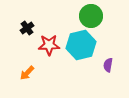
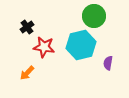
green circle: moved 3 px right
black cross: moved 1 px up
red star: moved 5 px left, 2 px down; rotated 10 degrees clockwise
purple semicircle: moved 2 px up
